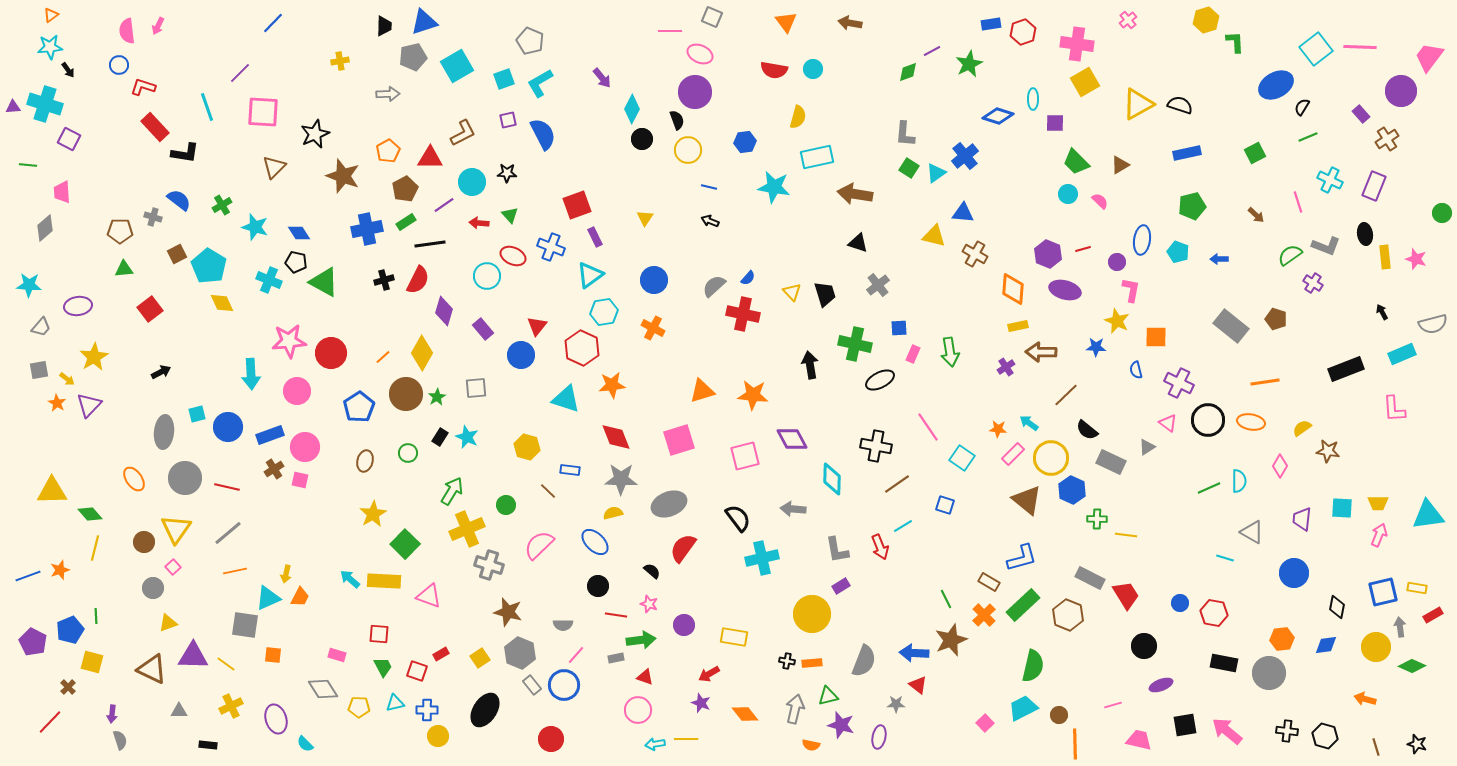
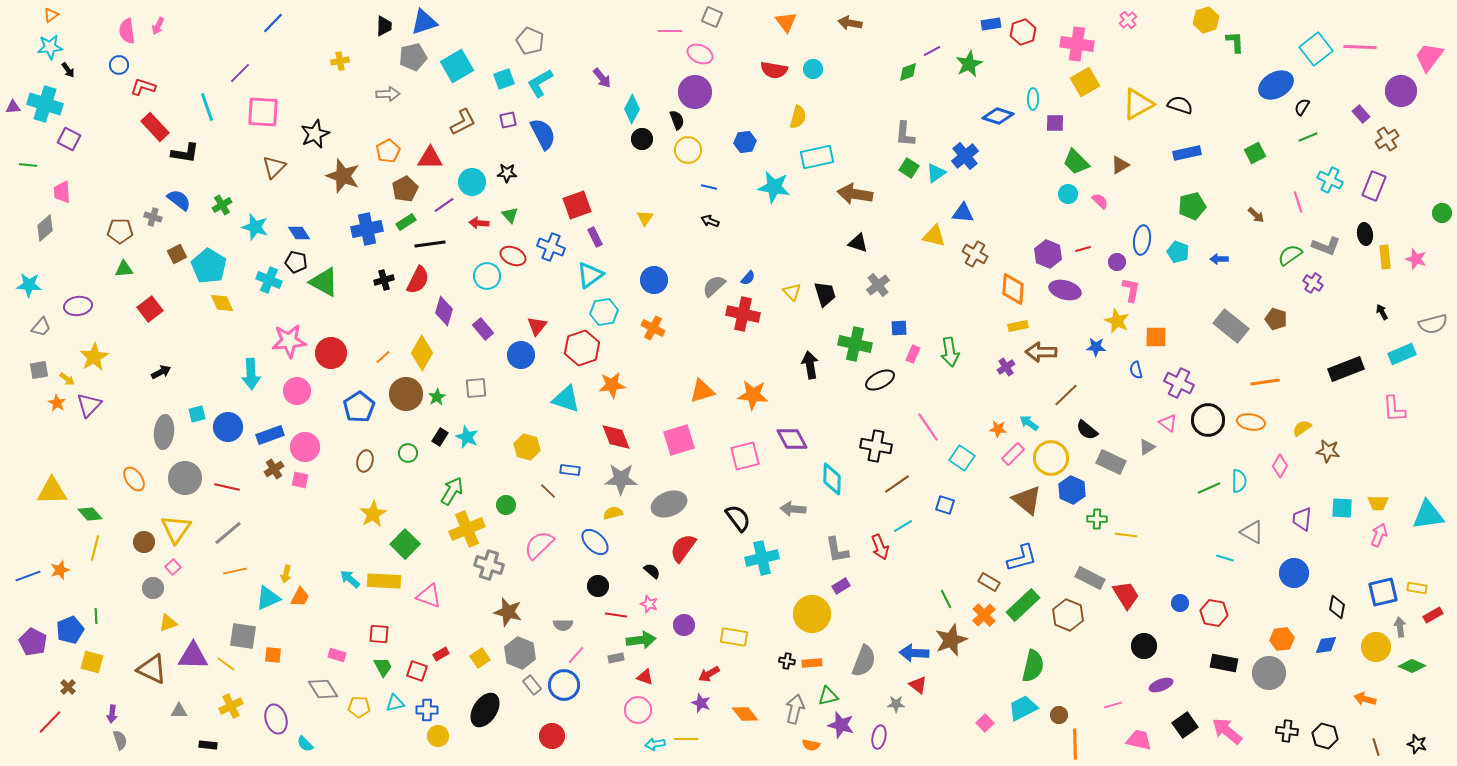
brown L-shape at (463, 133): moved 11 px up
red hexagon at (582, 348): rotated 16 degrees clockwise
gray square at (245, 625): moved 2 px left, 11 px down
black square at (1185, 725): rotated 25 degrees counterclockwise
red circle at (551, 739): moved 1 px right, 3 px up
